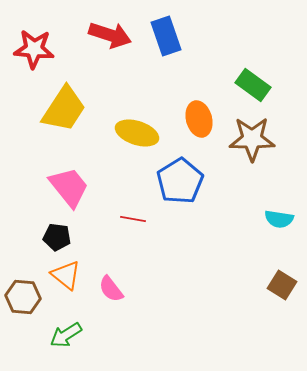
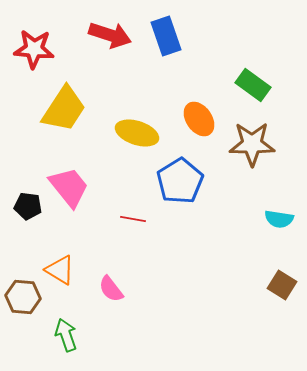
orange ellipse: rotated 20 degrees counterclockwise
brown star: moved 5 px down
black pentagon: moved 29 px left, 31 px up
orange triangle: moved 6 px left, 5 px up; rotated 8 degrees counterclockwise
green arrow: rotated 104 degrees clockwise
